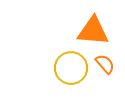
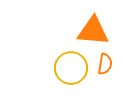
orange semicircle: rotated 50 degrees clockwise
